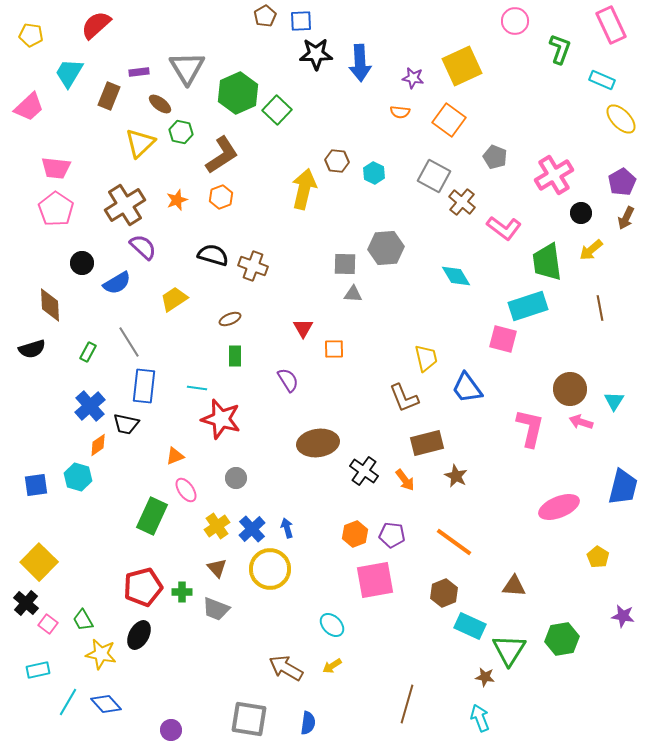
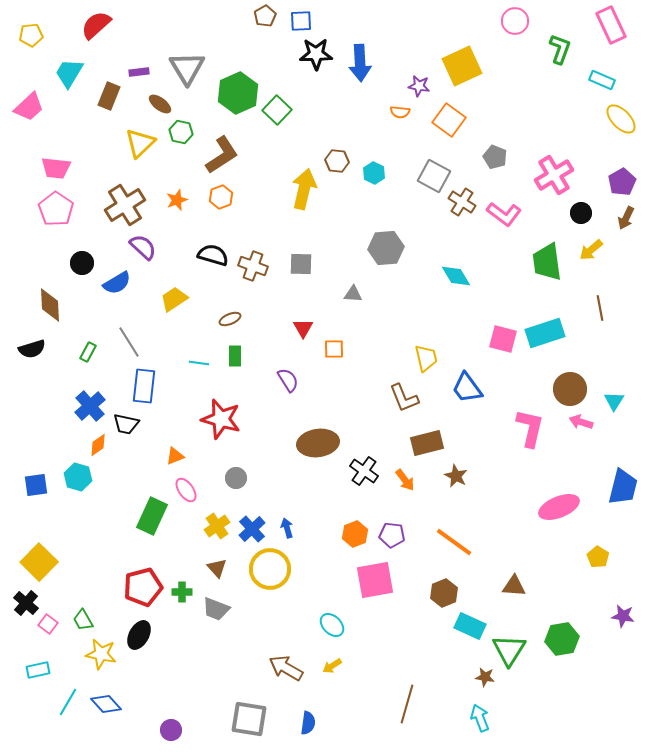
yellow pentagon at (31, 35): rotated 15 degrees counterclockwise
purple star at (413, 78): moved 6 px right, 8 px down
brown cross at (462, 202): rotated 8 degrees counterclockwise
pink L-shape at (504, 228): moved 14 px up
gray square at (345, 264): moved 44 px left
cyan rectangle at (528, 306): moved 17 px right, 27 px down
cyan line at (197, 388): moved 2 px right, 25 px up
